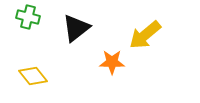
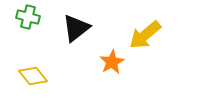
orange star: rotated 30 degrees counterclockwise
